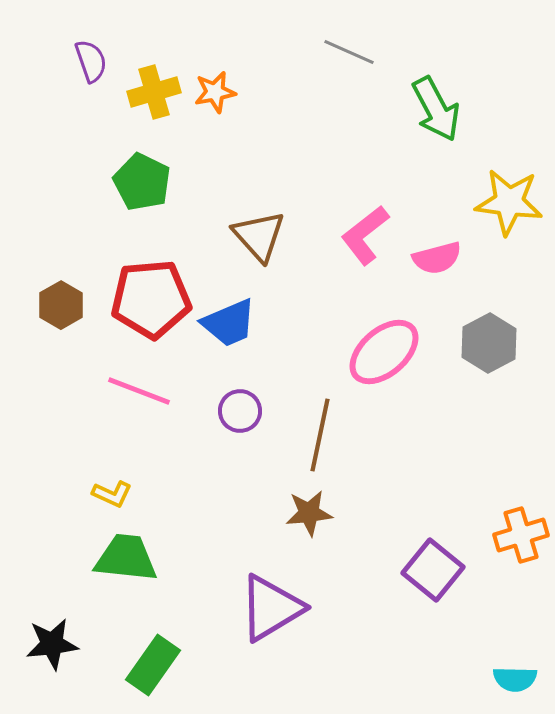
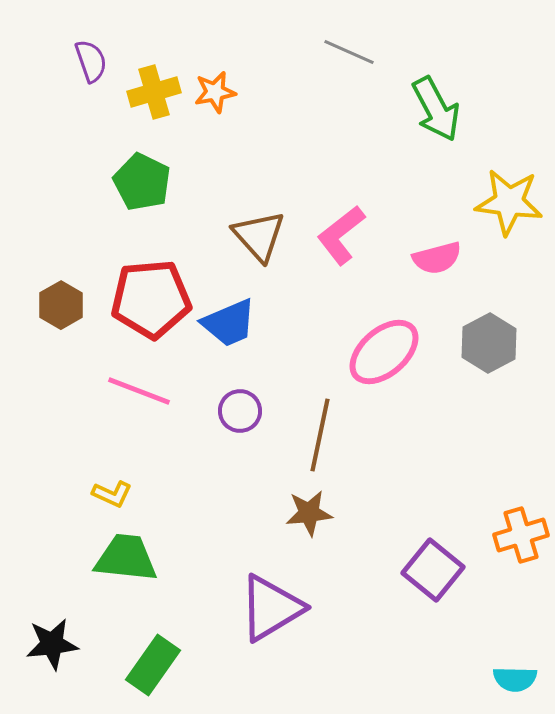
pink L-shape: moved 24 px left
